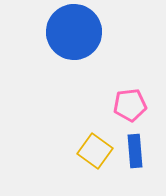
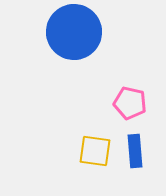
pink pentagon: moved 2 px up; rotated 20 degrees clockwise
yellow square: rotated 28 degrees counterclockwise
